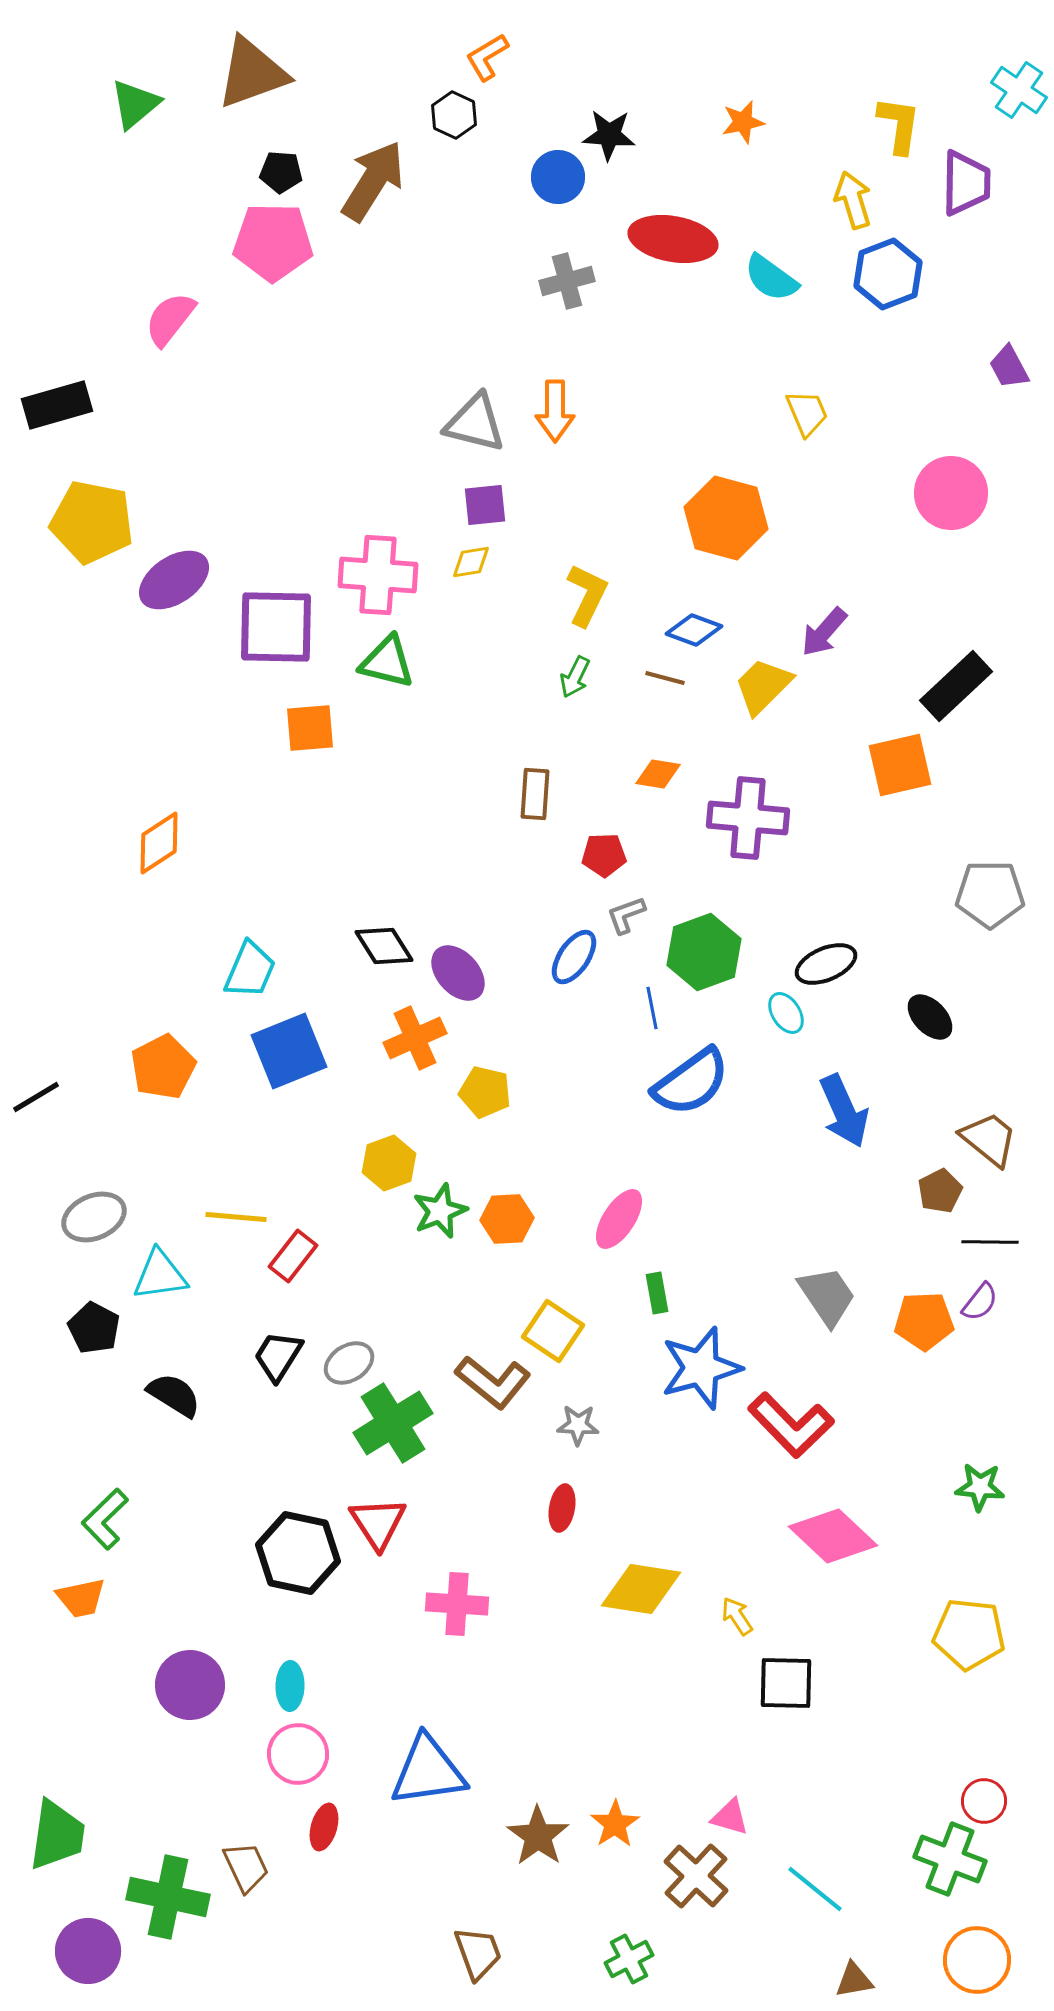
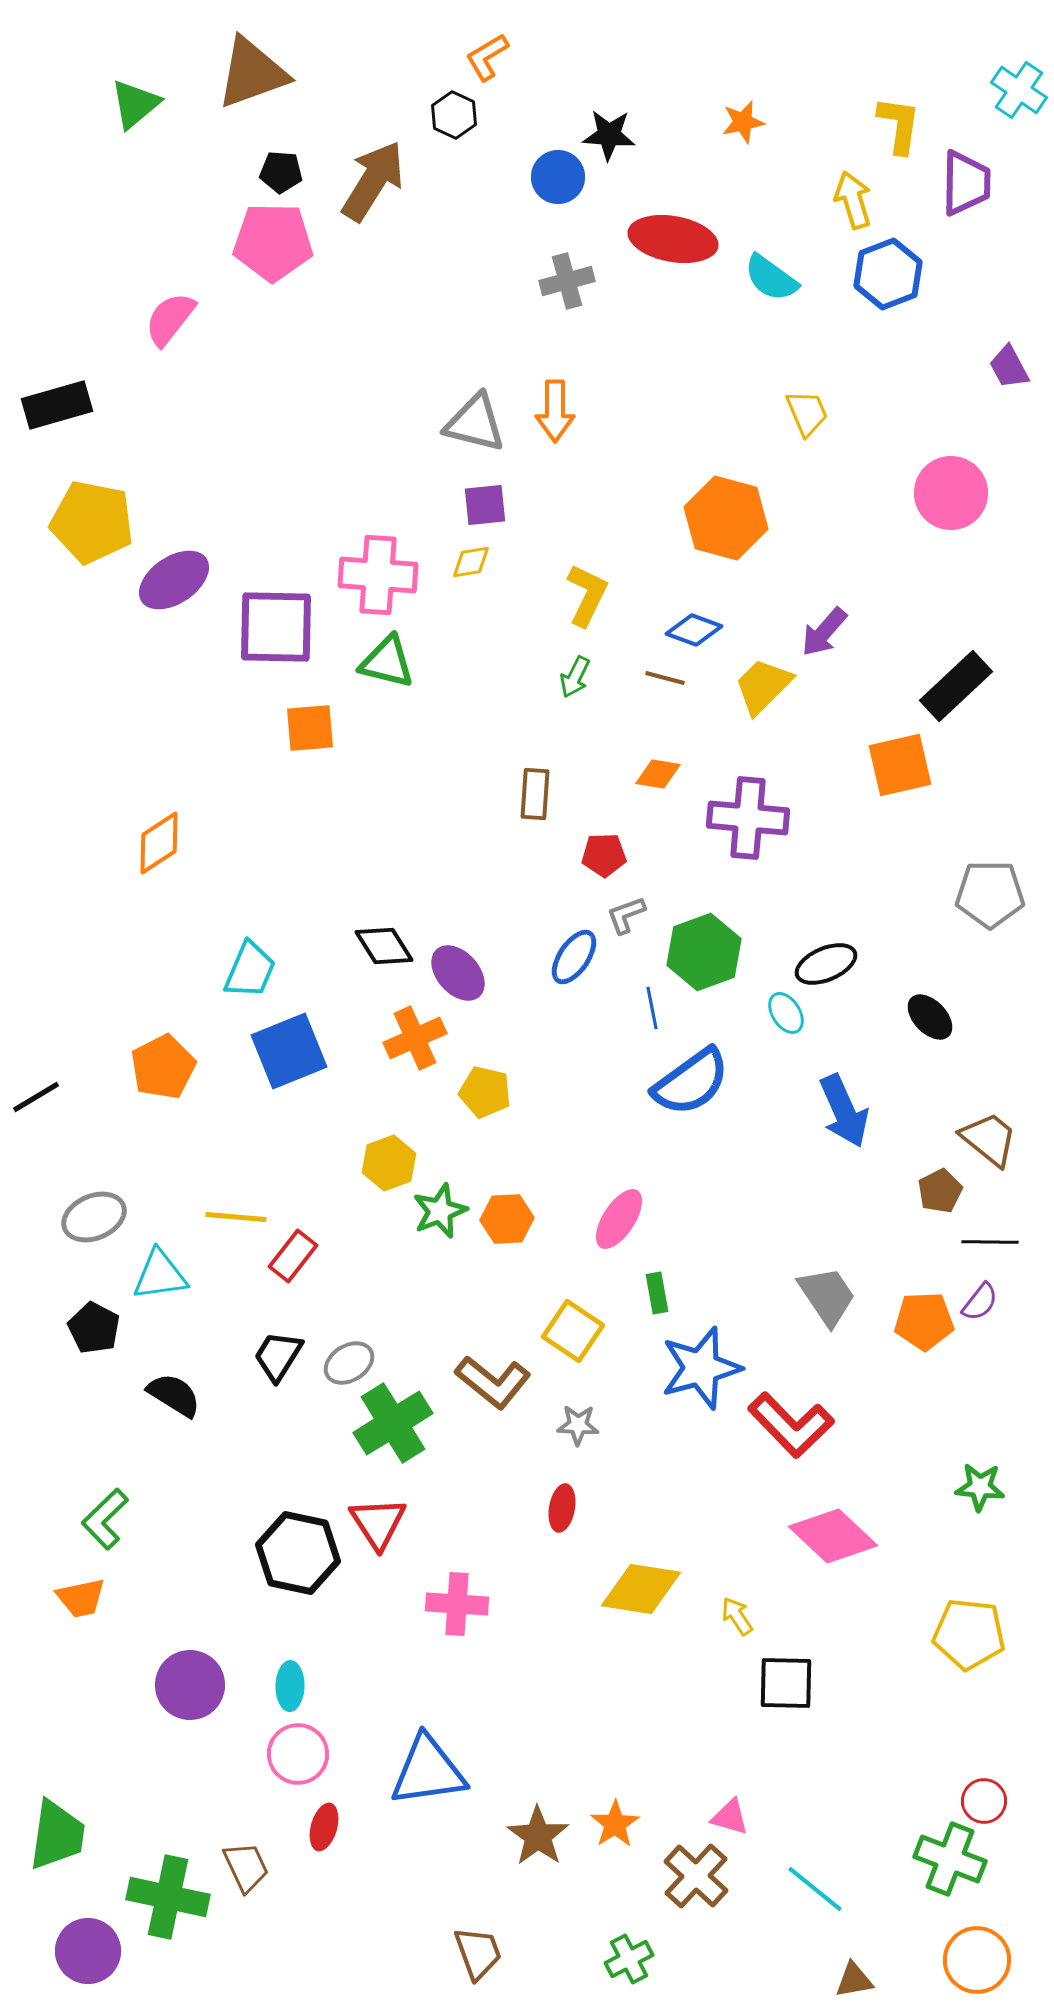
yellow square at (553, 1331): moved 20 px right
